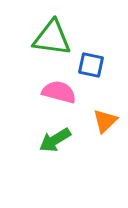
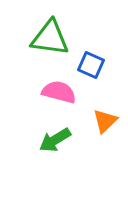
green triangle: moved 2 px left
blue square: rotated 12 degrees clockwise
